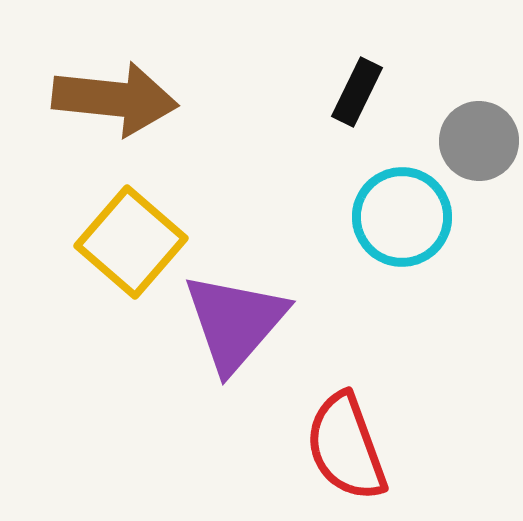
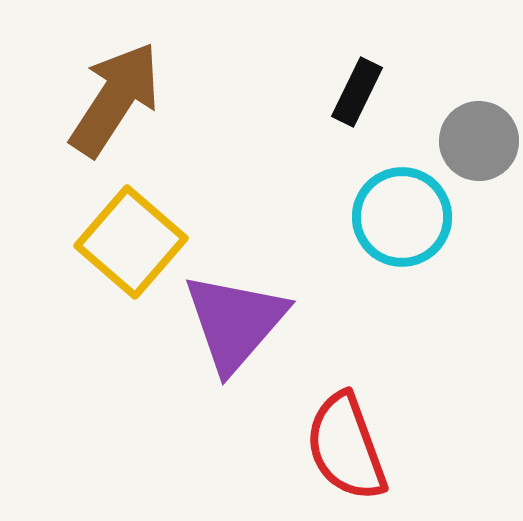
brown arrow: rotated 63 degrees counterclockwise
